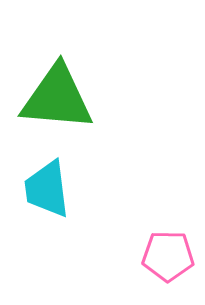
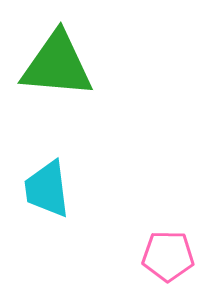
green triangle: moved 33 px up
